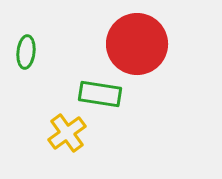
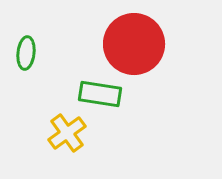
red circle: moved 3 px left
green ellipse: moved 1 px down
